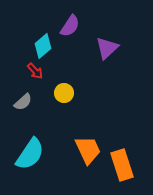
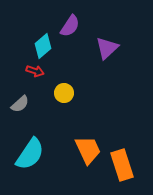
red arrow: rotated 30 degrees counterclockwise
gray semicircle: moved 3 px left, 2 px down
